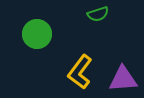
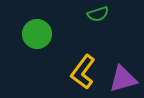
yellow L-shape: moved 3 px right
purple triangle: rotated 12 degrees counterclockwise
